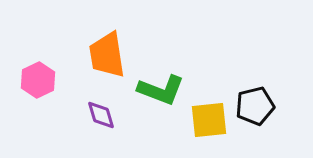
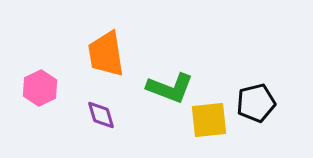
orange trapezoid: moved 1 px left, 1 px up
pink hexagon: moved 2 px right, 8 px down
green L-shape: moved 9 px right, 2 px up
black pentagon: moved 1 px right, 3 px up
